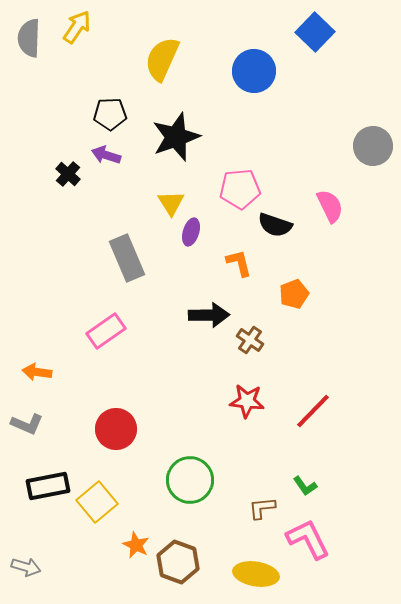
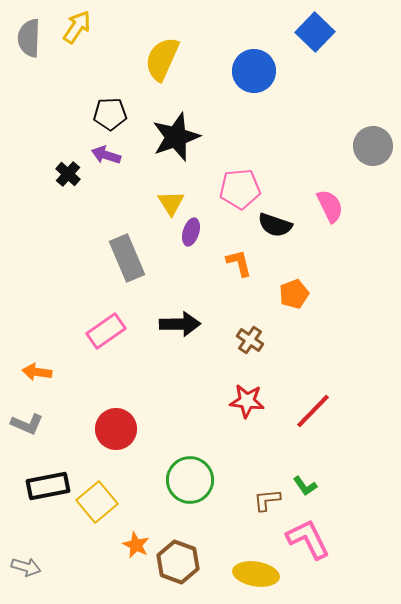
black arrow: moved 29 px left, 9 px down
brown L-shape: moved 5 px right, 8 px up
